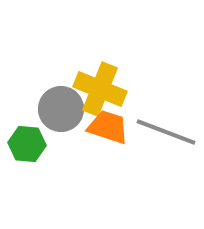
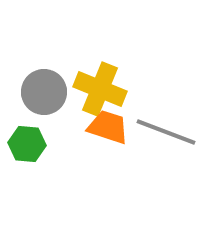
gray circle: moved 17 px left, 17 px up
